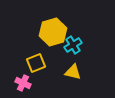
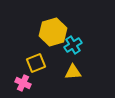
yellow triangle: rotated 18 degrees counterclockwise
